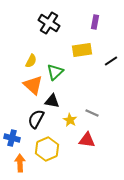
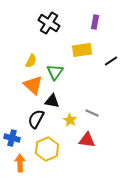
green triangle: rotated 12 degrees counterclockwise
